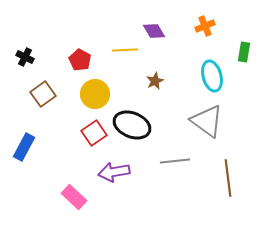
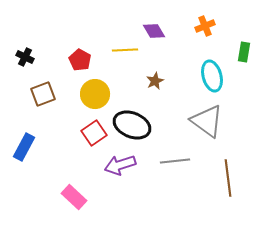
brown square: rotated 15 degrees clockwise
purple arrow: moved 6 px right, 7 px up; rotated 8 degrees counterclockwise
